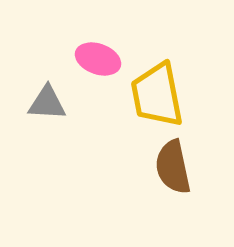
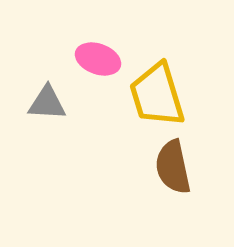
yellow trapezoid: rotated 6 degrees counterclockwise
